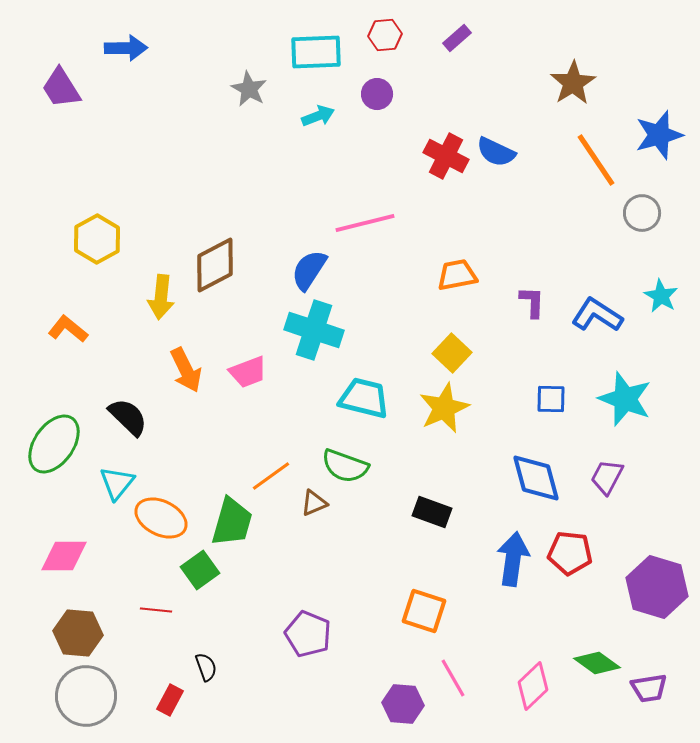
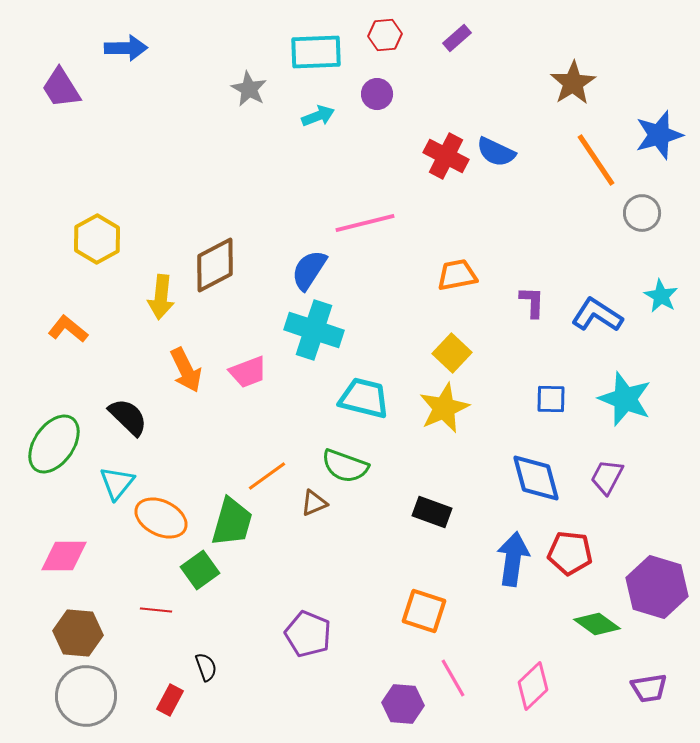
orange line at (271, 476): moved 4 px left
green diamond at (597, 663): moved 39 px up
